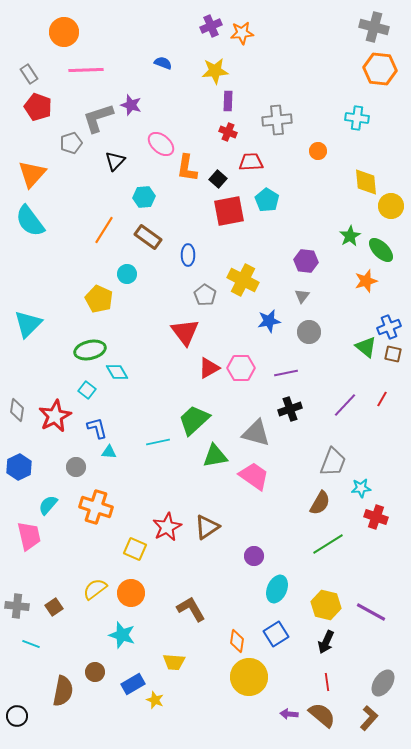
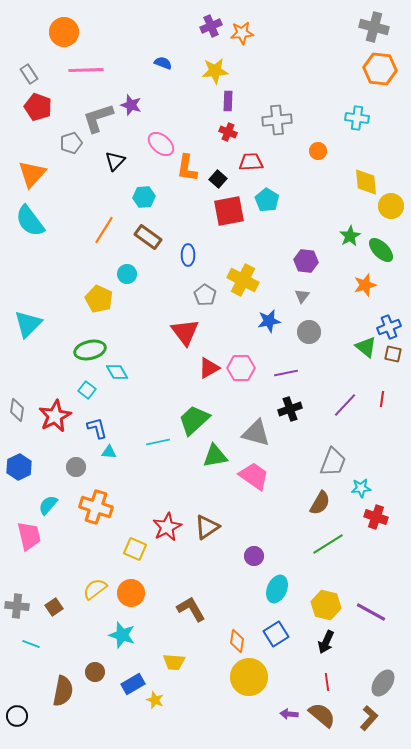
orange star at (366, 281): moved 1 px left, 4 px down
red line at (382, 399): rotated 21 degrees counterclockwise
